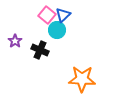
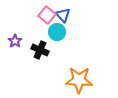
blue triangle: rotated 28 degrees counterclockwise
cyan circle: moved 2 px down
orange star: moved 3 px left, 1 px down
